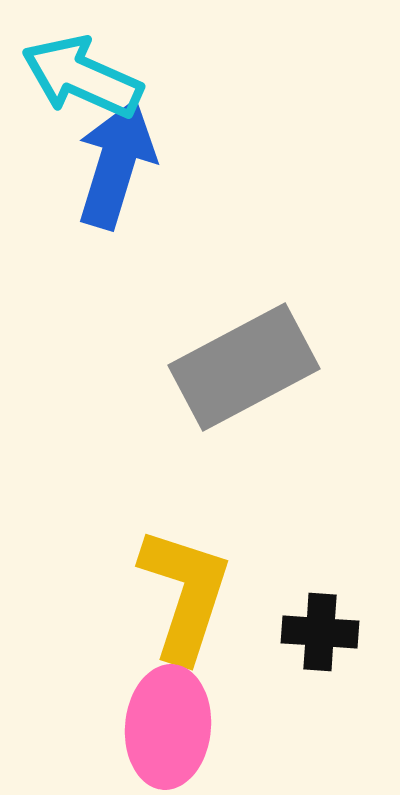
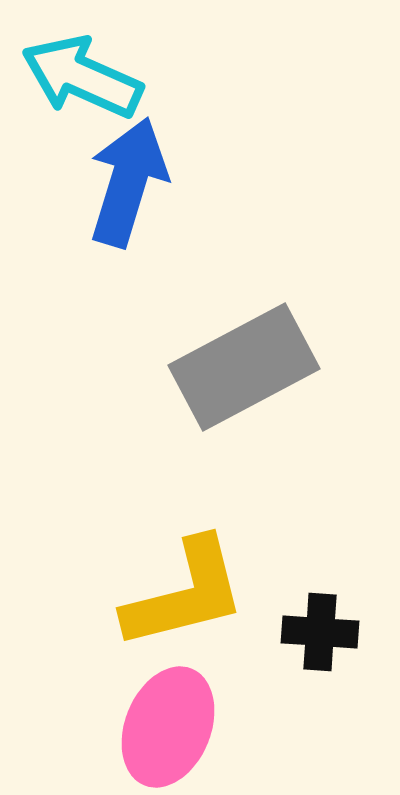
blue arrow: moved 12 px right, 18 px down
yellow L-shape: rotated 58 degrees clockwise
pink ellipse: rotated 17 degrees clockwise
